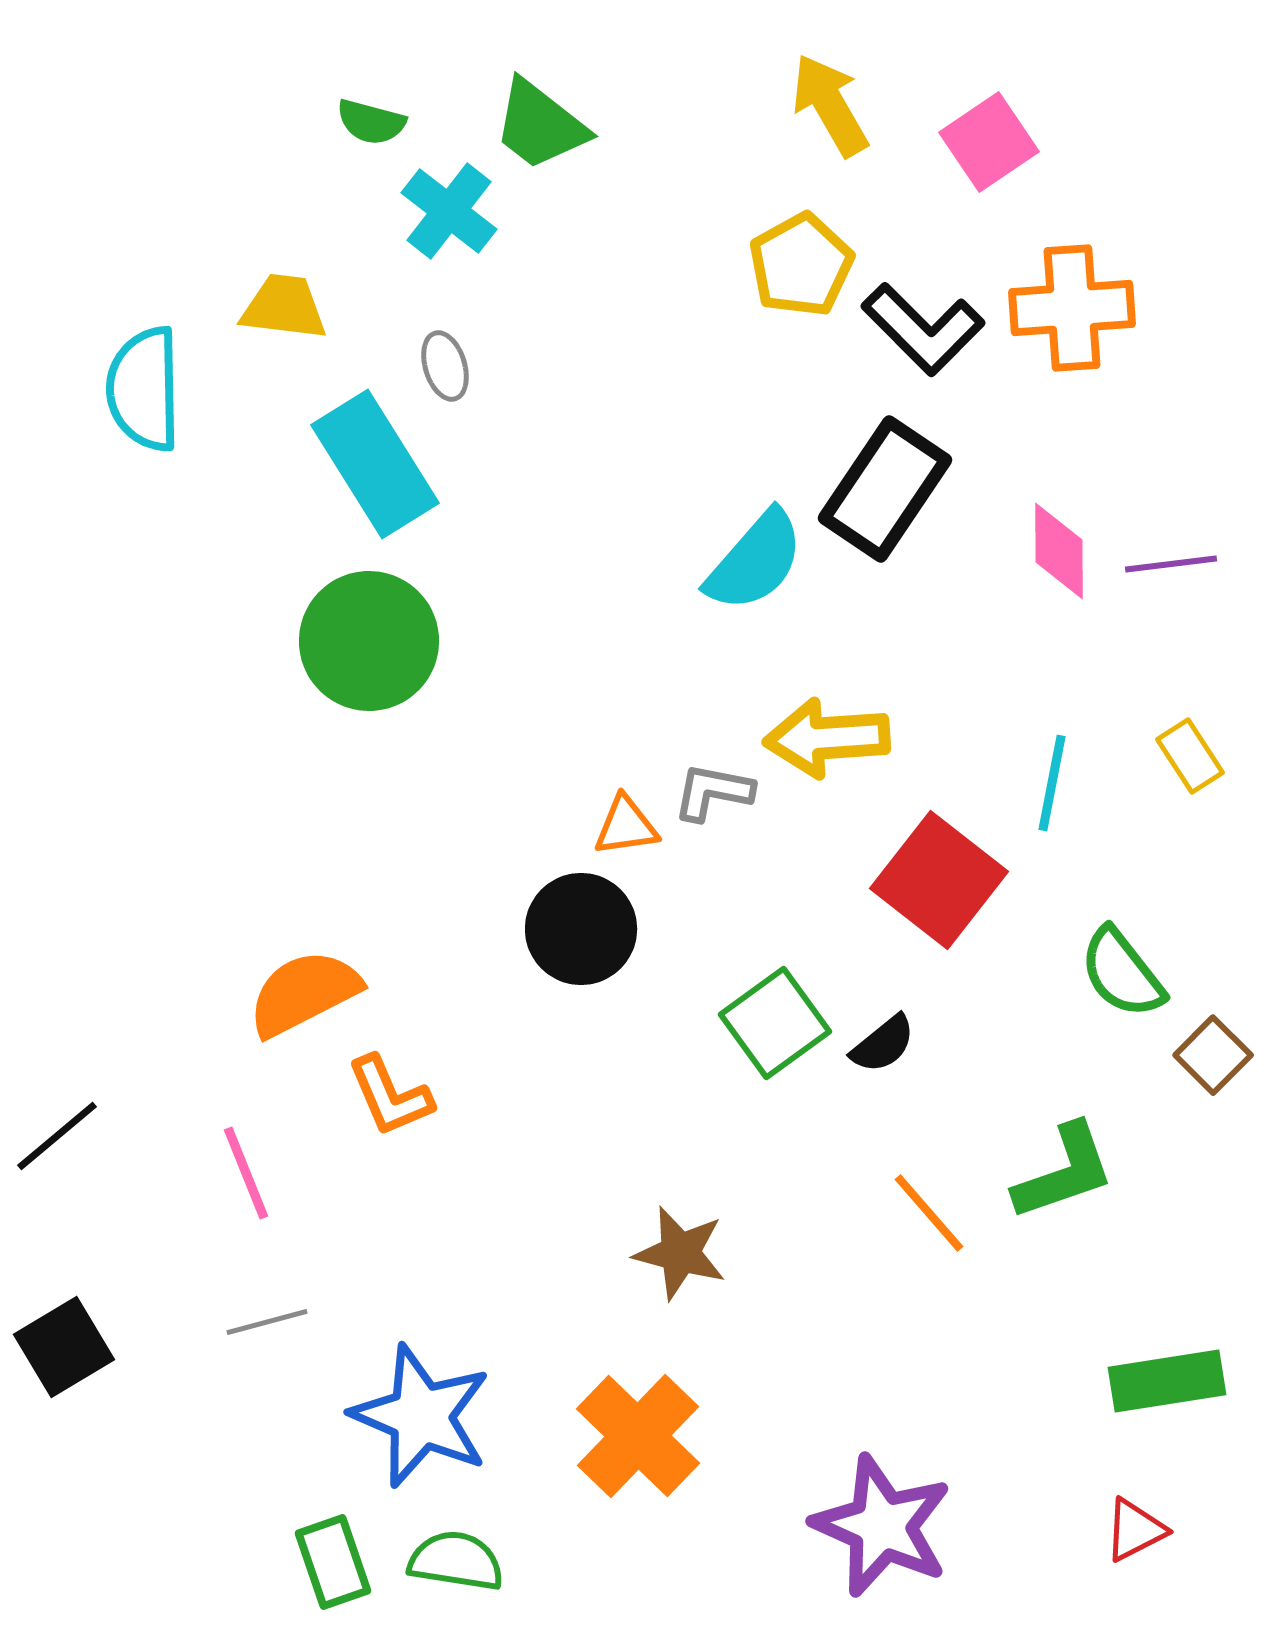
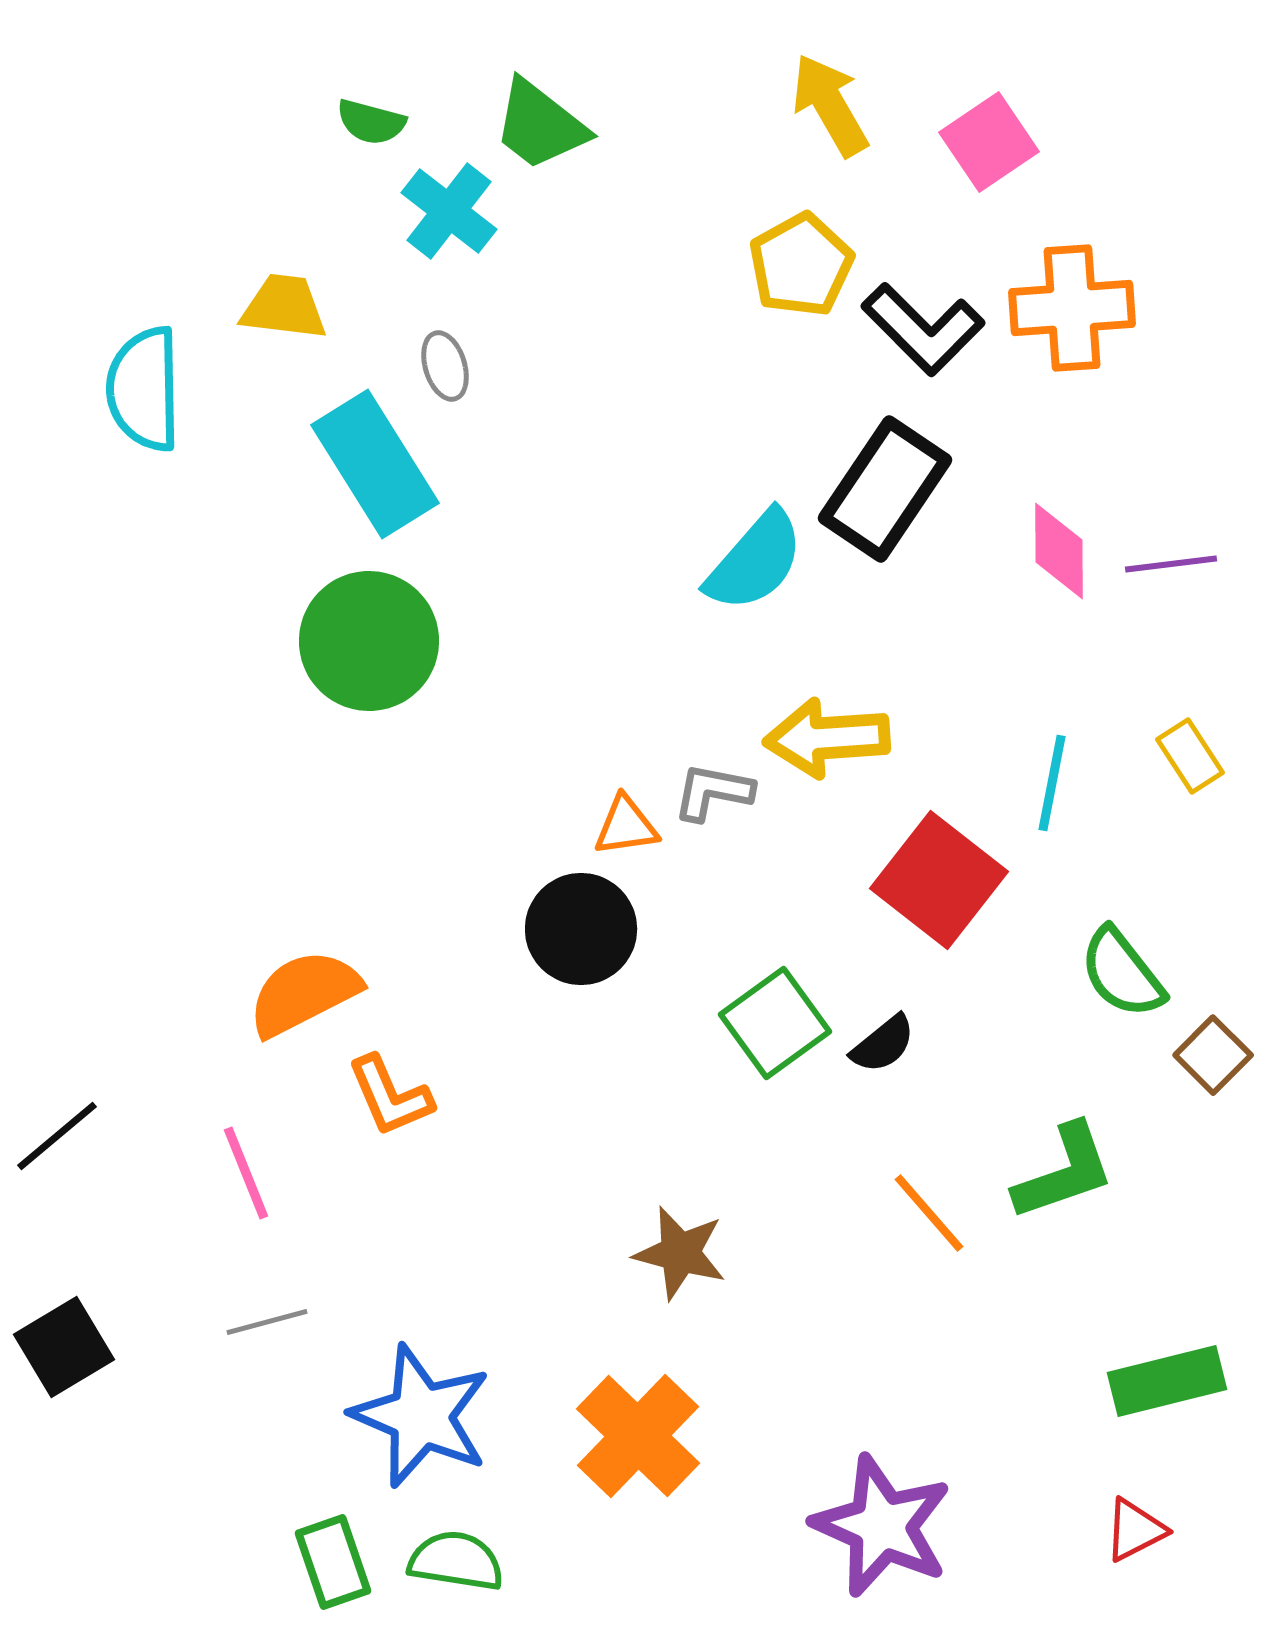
green rectangle at (1167, 1381): rotated 5 degrees counterclockwise
